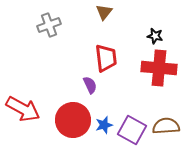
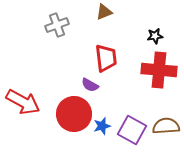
brown triangle: rotated 30 degrees clockwise
gray cross: moved 8 px right
black star: rotated 21 degrees counterclockwise
red cross: moved 2 px down
purple semicircle: rotated 144 degrees clockwise
red arrow: moved 7 px up
red circle: moved 1 px right, 6 px up
blue star: moved 2 px left, 1 px down
